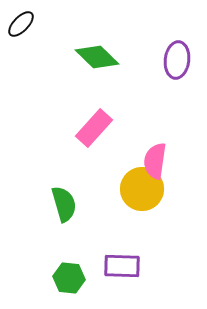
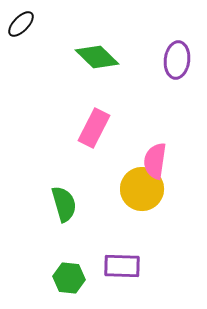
pink rectangle: rotated 15 degrees counterclockwise
